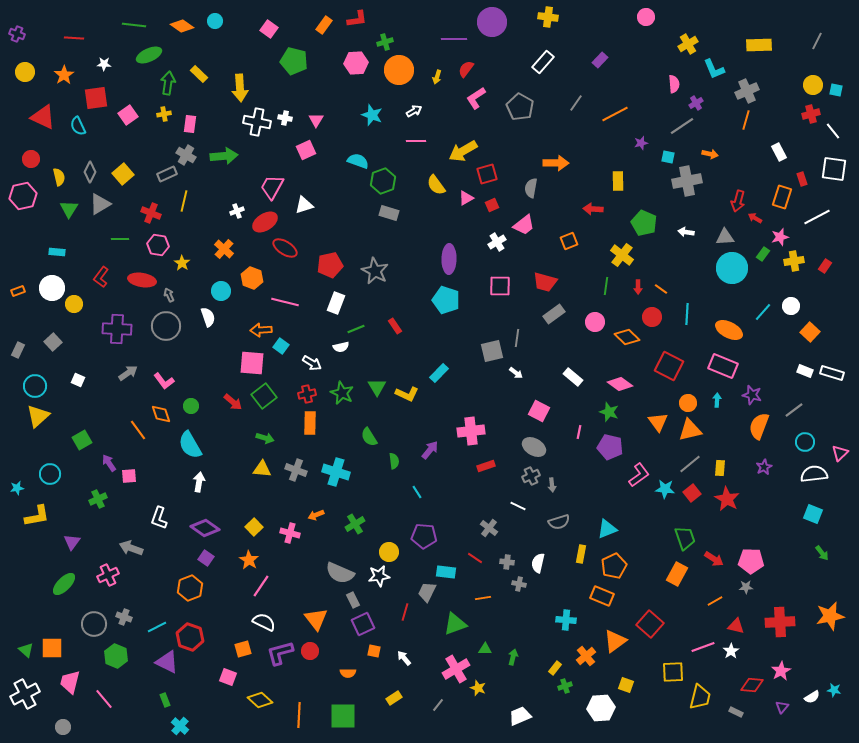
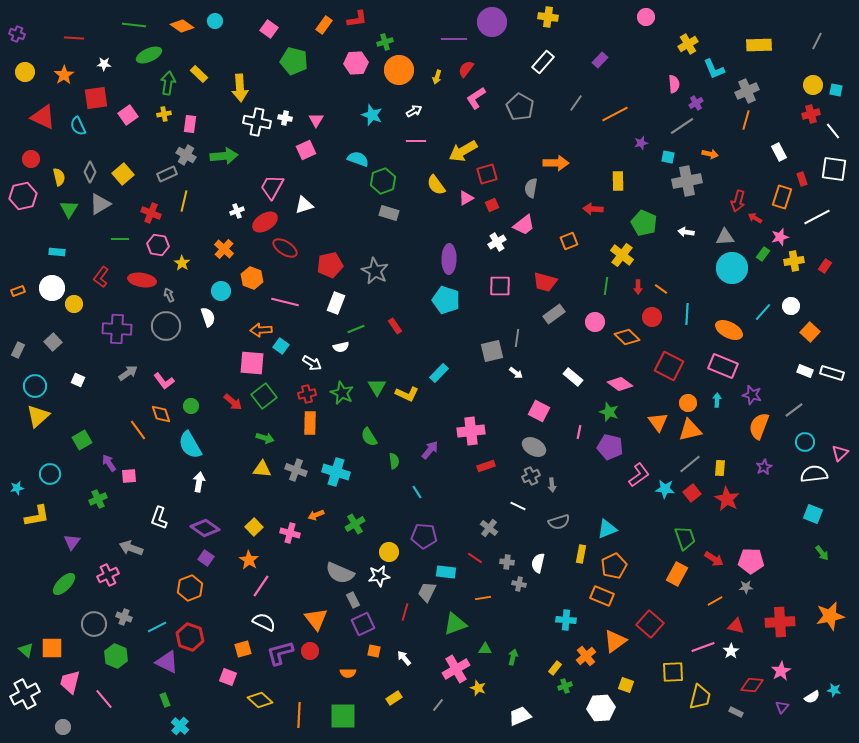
cyan semicircle at (358, 161): moved 2 px up
